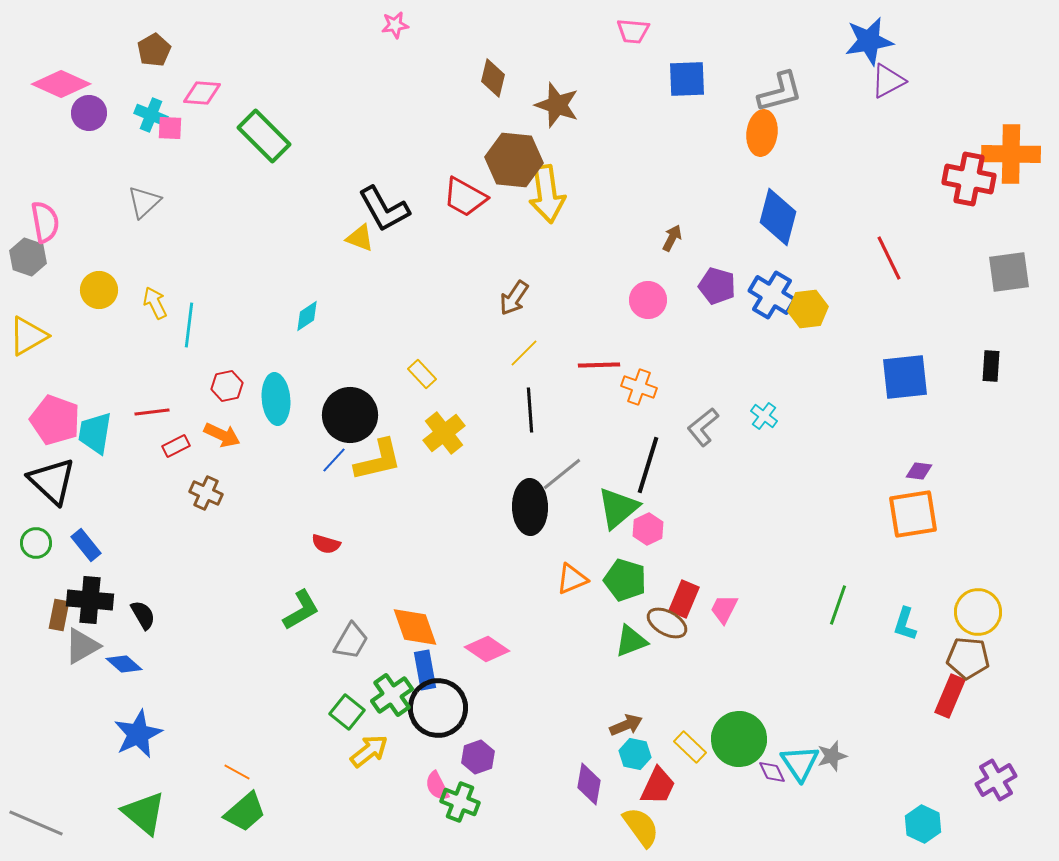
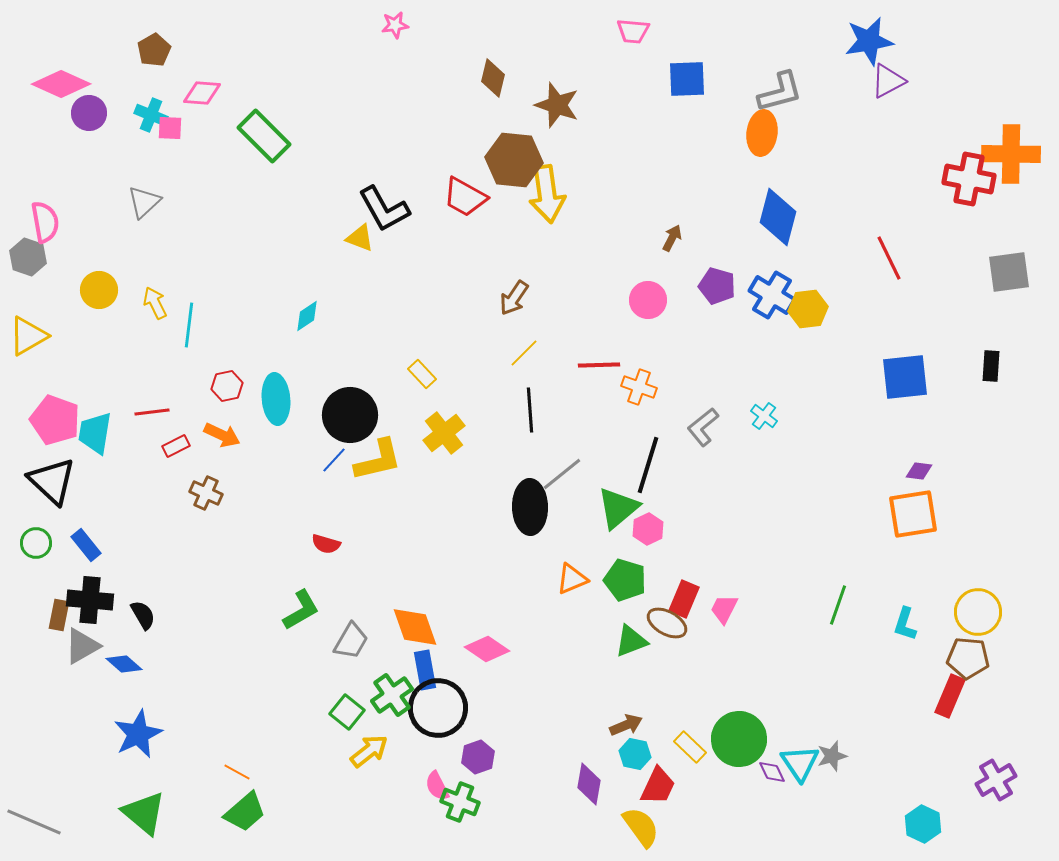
gray line at (36, 823): moved 2 px left, 1 px up
